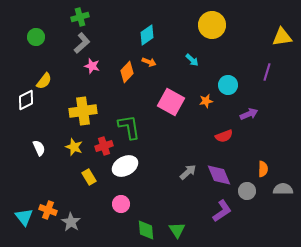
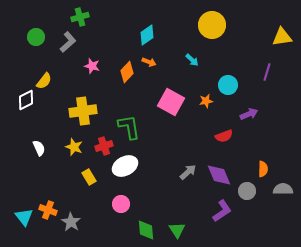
gray L-shape: moved 14 px left, 1 px up
